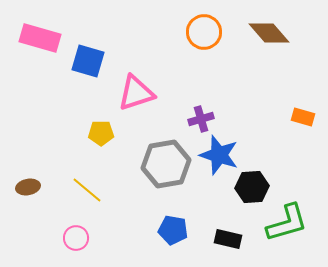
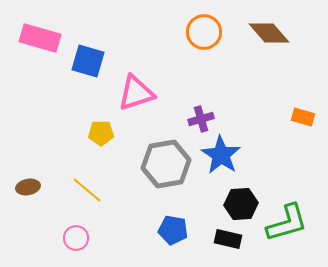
blue star: moved 2 px right; rotated 15 degrees clockwise
black hexagon: moved 11 px left, 17 px down
